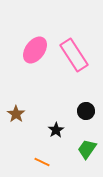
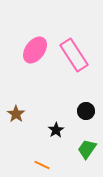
orange line: moved 3 px down
